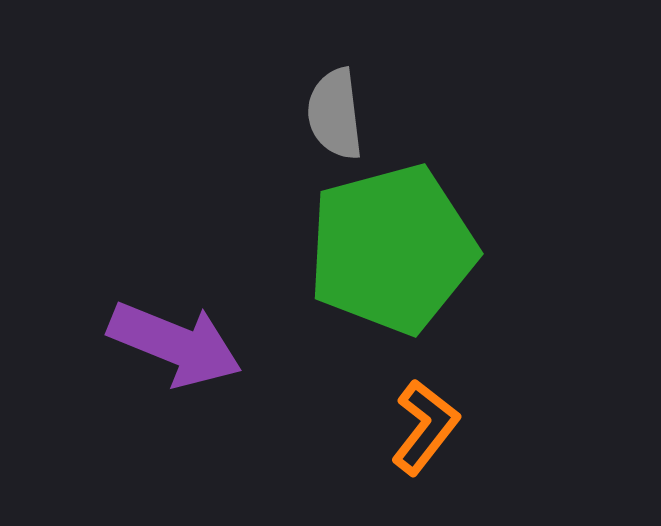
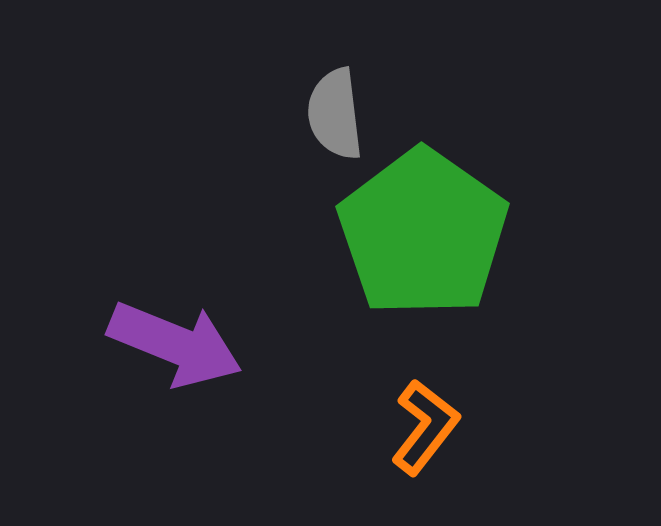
green pentagon: moved 31 px right, 16 px up; rotated 22 degrees counterclockwise
